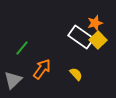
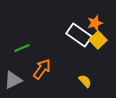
white rectangle: moved 2 px left, 2 px up
green line: rotated 28 degrees clockwise
yellow semicircle: moved 9 px right, 7 px down
gray triangle: rotated 18 degrees clockwise
